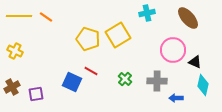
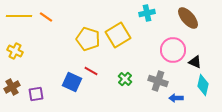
gray cross: moved 1 px right; rotated 18 degrees clockwise
